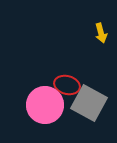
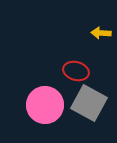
yellow arrow: rotated 108 degrees clockwise
red ellipse: moved 9 px right, 14 px up
